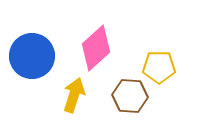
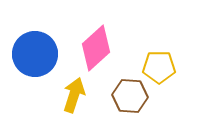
blue circle: moved 3 px right, 2 px up
